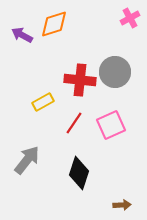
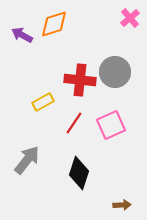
pink cross: rotated 12 degrees counterclockwise
